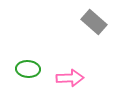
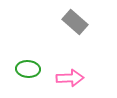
gray rectangle: moved 19 px left
